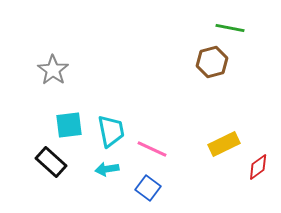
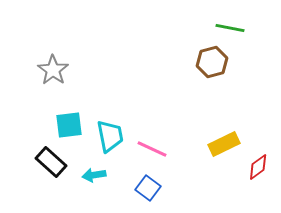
cyan trapezoid: moved 1 px left, 5 px down
cyan arrow: moved 13 px left, 6 px down
